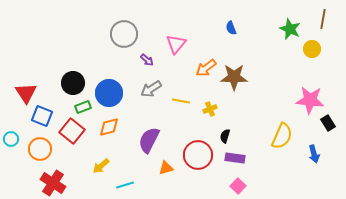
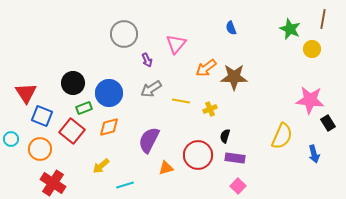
purple arrow: rotated 24 degrees clockwise
green rectangle: moved 1 px right, 1 px down
